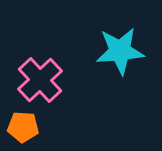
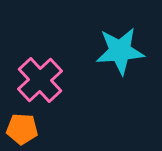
orange pentagon: moved 1 px left, 2 px down
